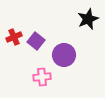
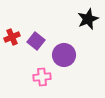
red cross: moved 2 px left
